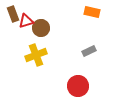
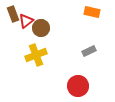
red triangle: rotated 21 degrees counterclockwise
